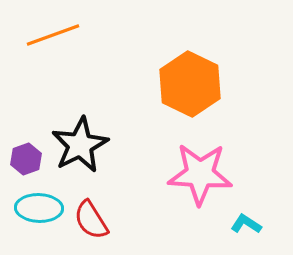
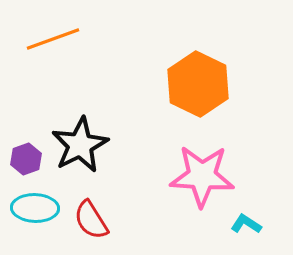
orange line: moved 4 px down
orange hexagon: moved 8 px right
pink star: moved 2 px right, 2 px down
cyan ellipse: moved 4 px left
